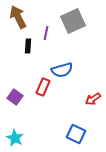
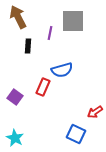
gray square: rotated 25 degrees clockwise
purple line: moved 4 px right
red arrow: moved 2 px right, 13 px down
